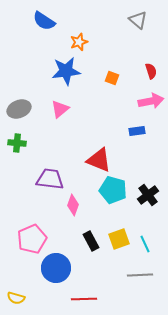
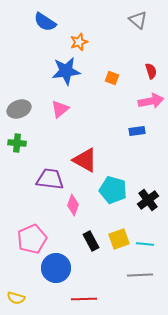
blue semicircle: moved 1 px right, 1 px down
red triangle: moved 14 px left; rotated 8 degrees clockwise
black cross: moved 5 px down
cyan line: rotated 60 degrees counterclockwise
